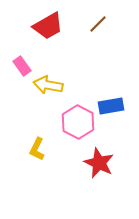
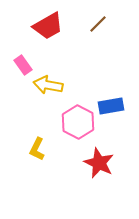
pink rectangle: moved 1 px right, 1 px up
